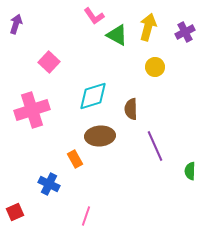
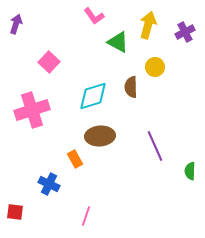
yellow arrow: moved 2 px up
green triangle: moved 1 px right, 7 px down
brown semicircle: moved 22 px up
red square: rotated 30 degrees clockwise
